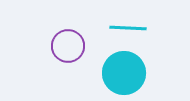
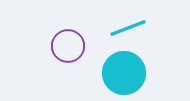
cyan line: rotated 24 degrees counterclockwise
